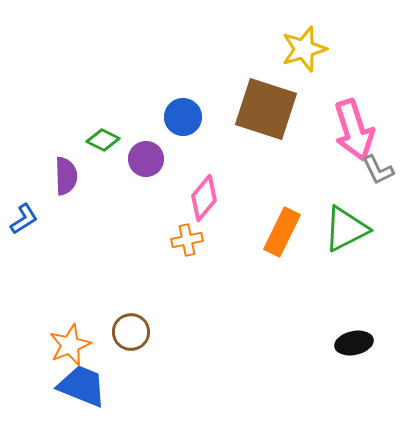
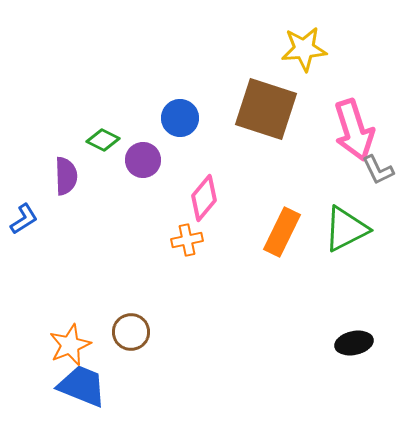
yellow star: rotated 12 degrees clockwise
blue circle: moved 3 px left, 1 px down
purple circle: moved 3 px left, 1 px down
